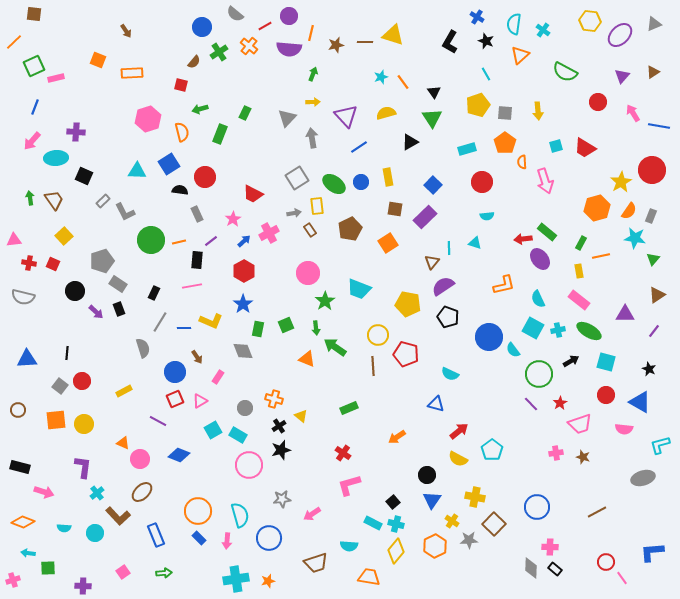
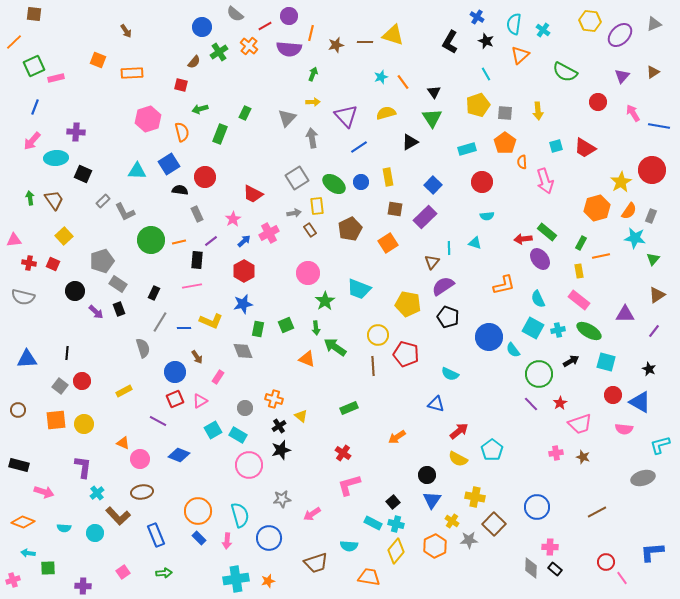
black square at (84, 176): moved 1 px left, 2 px up
blue star at (243, 304): rotated 24 degrees clockwise
red circle at (606, 395): moved 7 px right
black rectangle at (20, 467): moved 1 px left, 2 px up
brown ellipse at (142, 492): rotated 35 degrees clockwise
